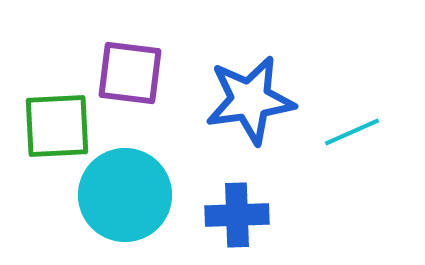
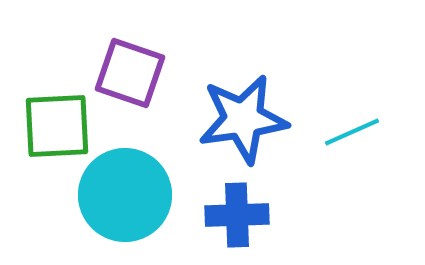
purple square: rotated 12 degrees clockwise
blue star: moved 7 px left, 19 px down
